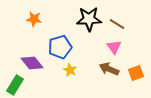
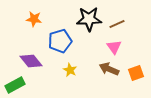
brown line: rotated 56 degrees counterclockwise
blue pentagon: moved 6 px up
purple diamond: moved 1 px left, 2 px up
green rectangle: rotated 30 degrees clockwise
